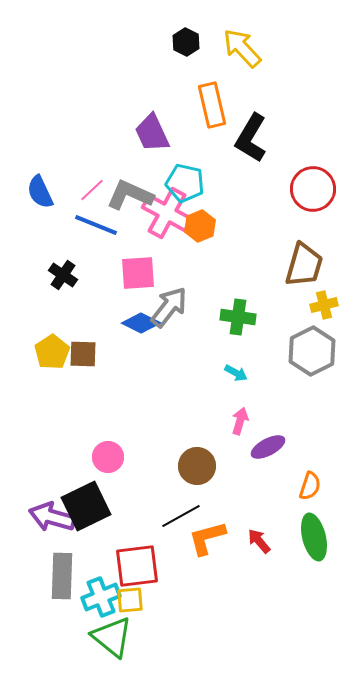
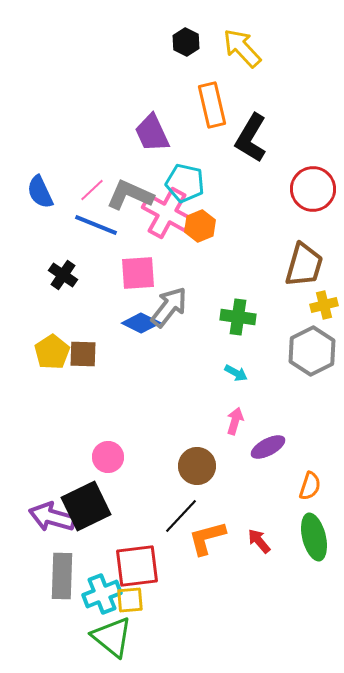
pink arrow: moved 5 px left
black line: rotated 18 degrees counterclockwise
cyan cross: moved 1 px right, 3 px up
